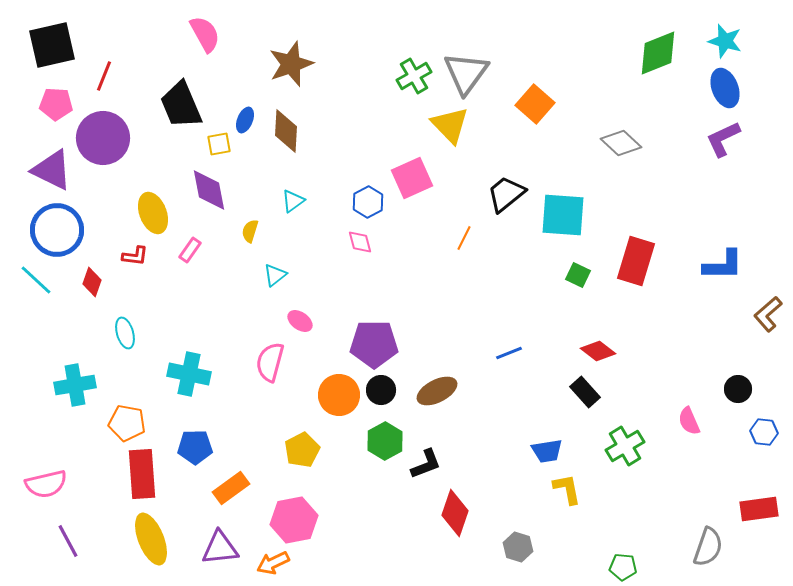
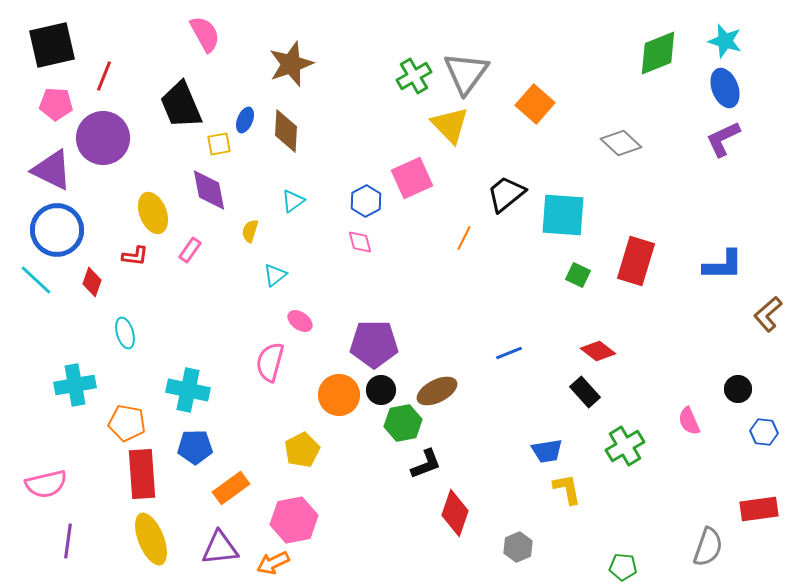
blue hexagon at (368, 202): moved 2 px left, 1 px up
cyan cross at (189, 374): moved 1 px left, 16 px down
green hexagon at (385, 441): moved 18 px right, 18 px up; rotated 18 degrees clockwise
purple line at (68, 541): rotated 36 degrees clockwise
gray hexagon at (518, 547): rotated 20 degrees clockwise
